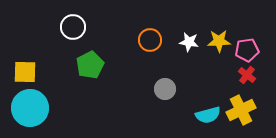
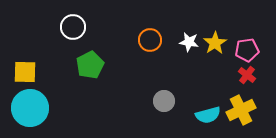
yellow star: moved 4 px left, 2 px down; rotated 30 degrees counterclockwise
gray circle: moved 1 px left, 12 px down
